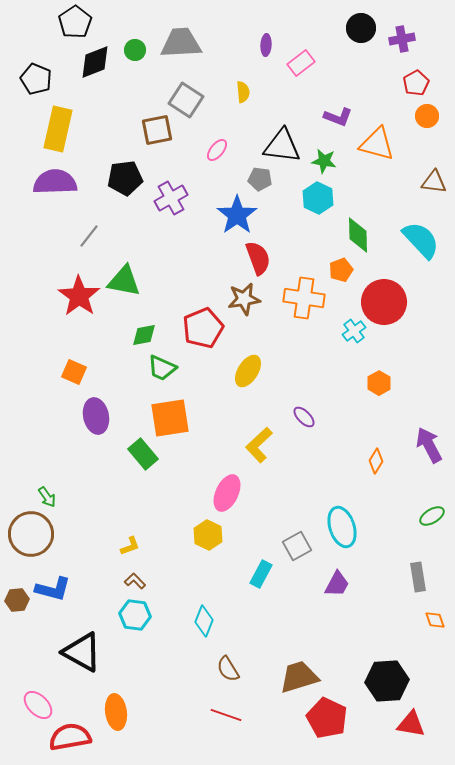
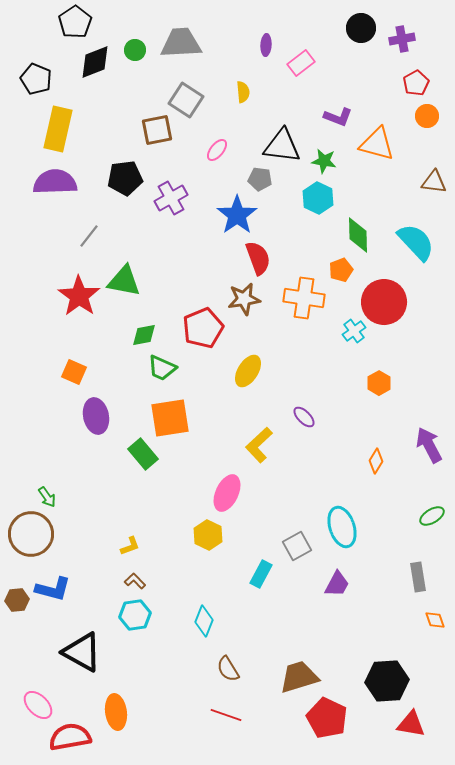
cyan semicircle at (421, 240): moved 5 px left, 2 px down
cyan hexagon at (135, 615): rotated 16 degrees counterclockwise
